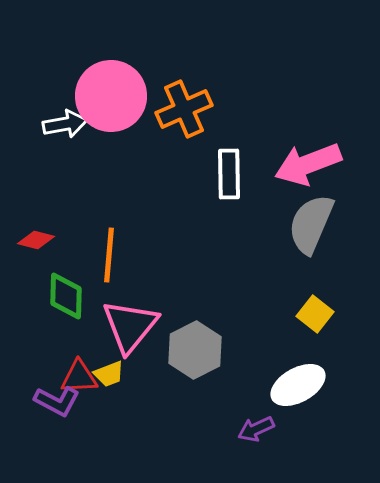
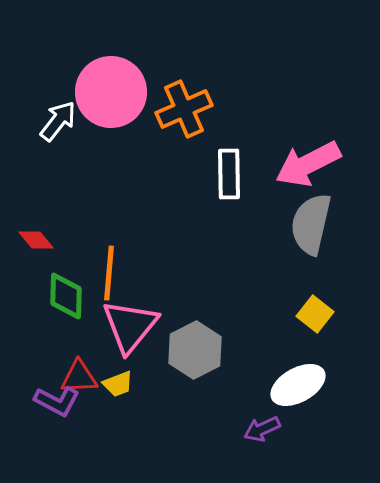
pink circle: moved 4 px up
white arrow: moved 7 px left, 3 px up; rotated 42 degrees counterclockwise
pink arrow: rotated 6 degrees counterclockwise
gray semicircle: rotated 10 degrees counterclockwise
red diamond: rotated 36 degrees clockwise
orange line: moved 18 px down
yellow trapezoid: moved 9 px right, 10 px down
purple arrow: moved 6 px right
